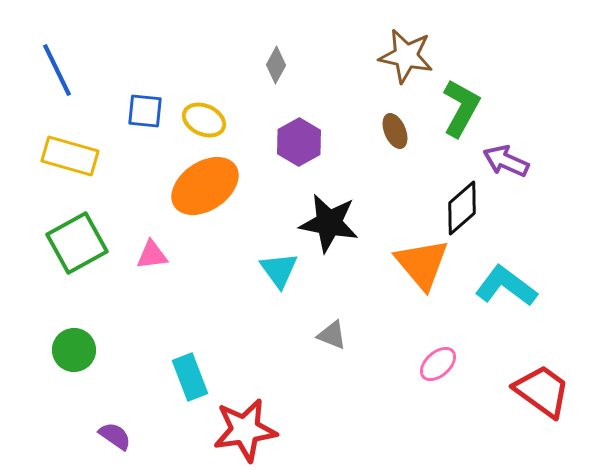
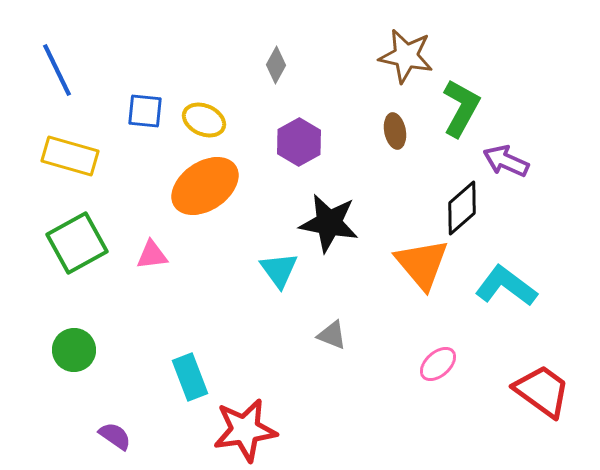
brown ellipse: rotated 12 degrees clockwise
